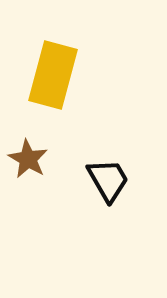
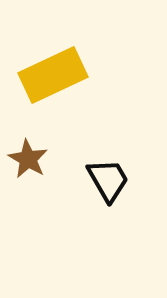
yellow rectangle: rotated 50 degrees clockwise
